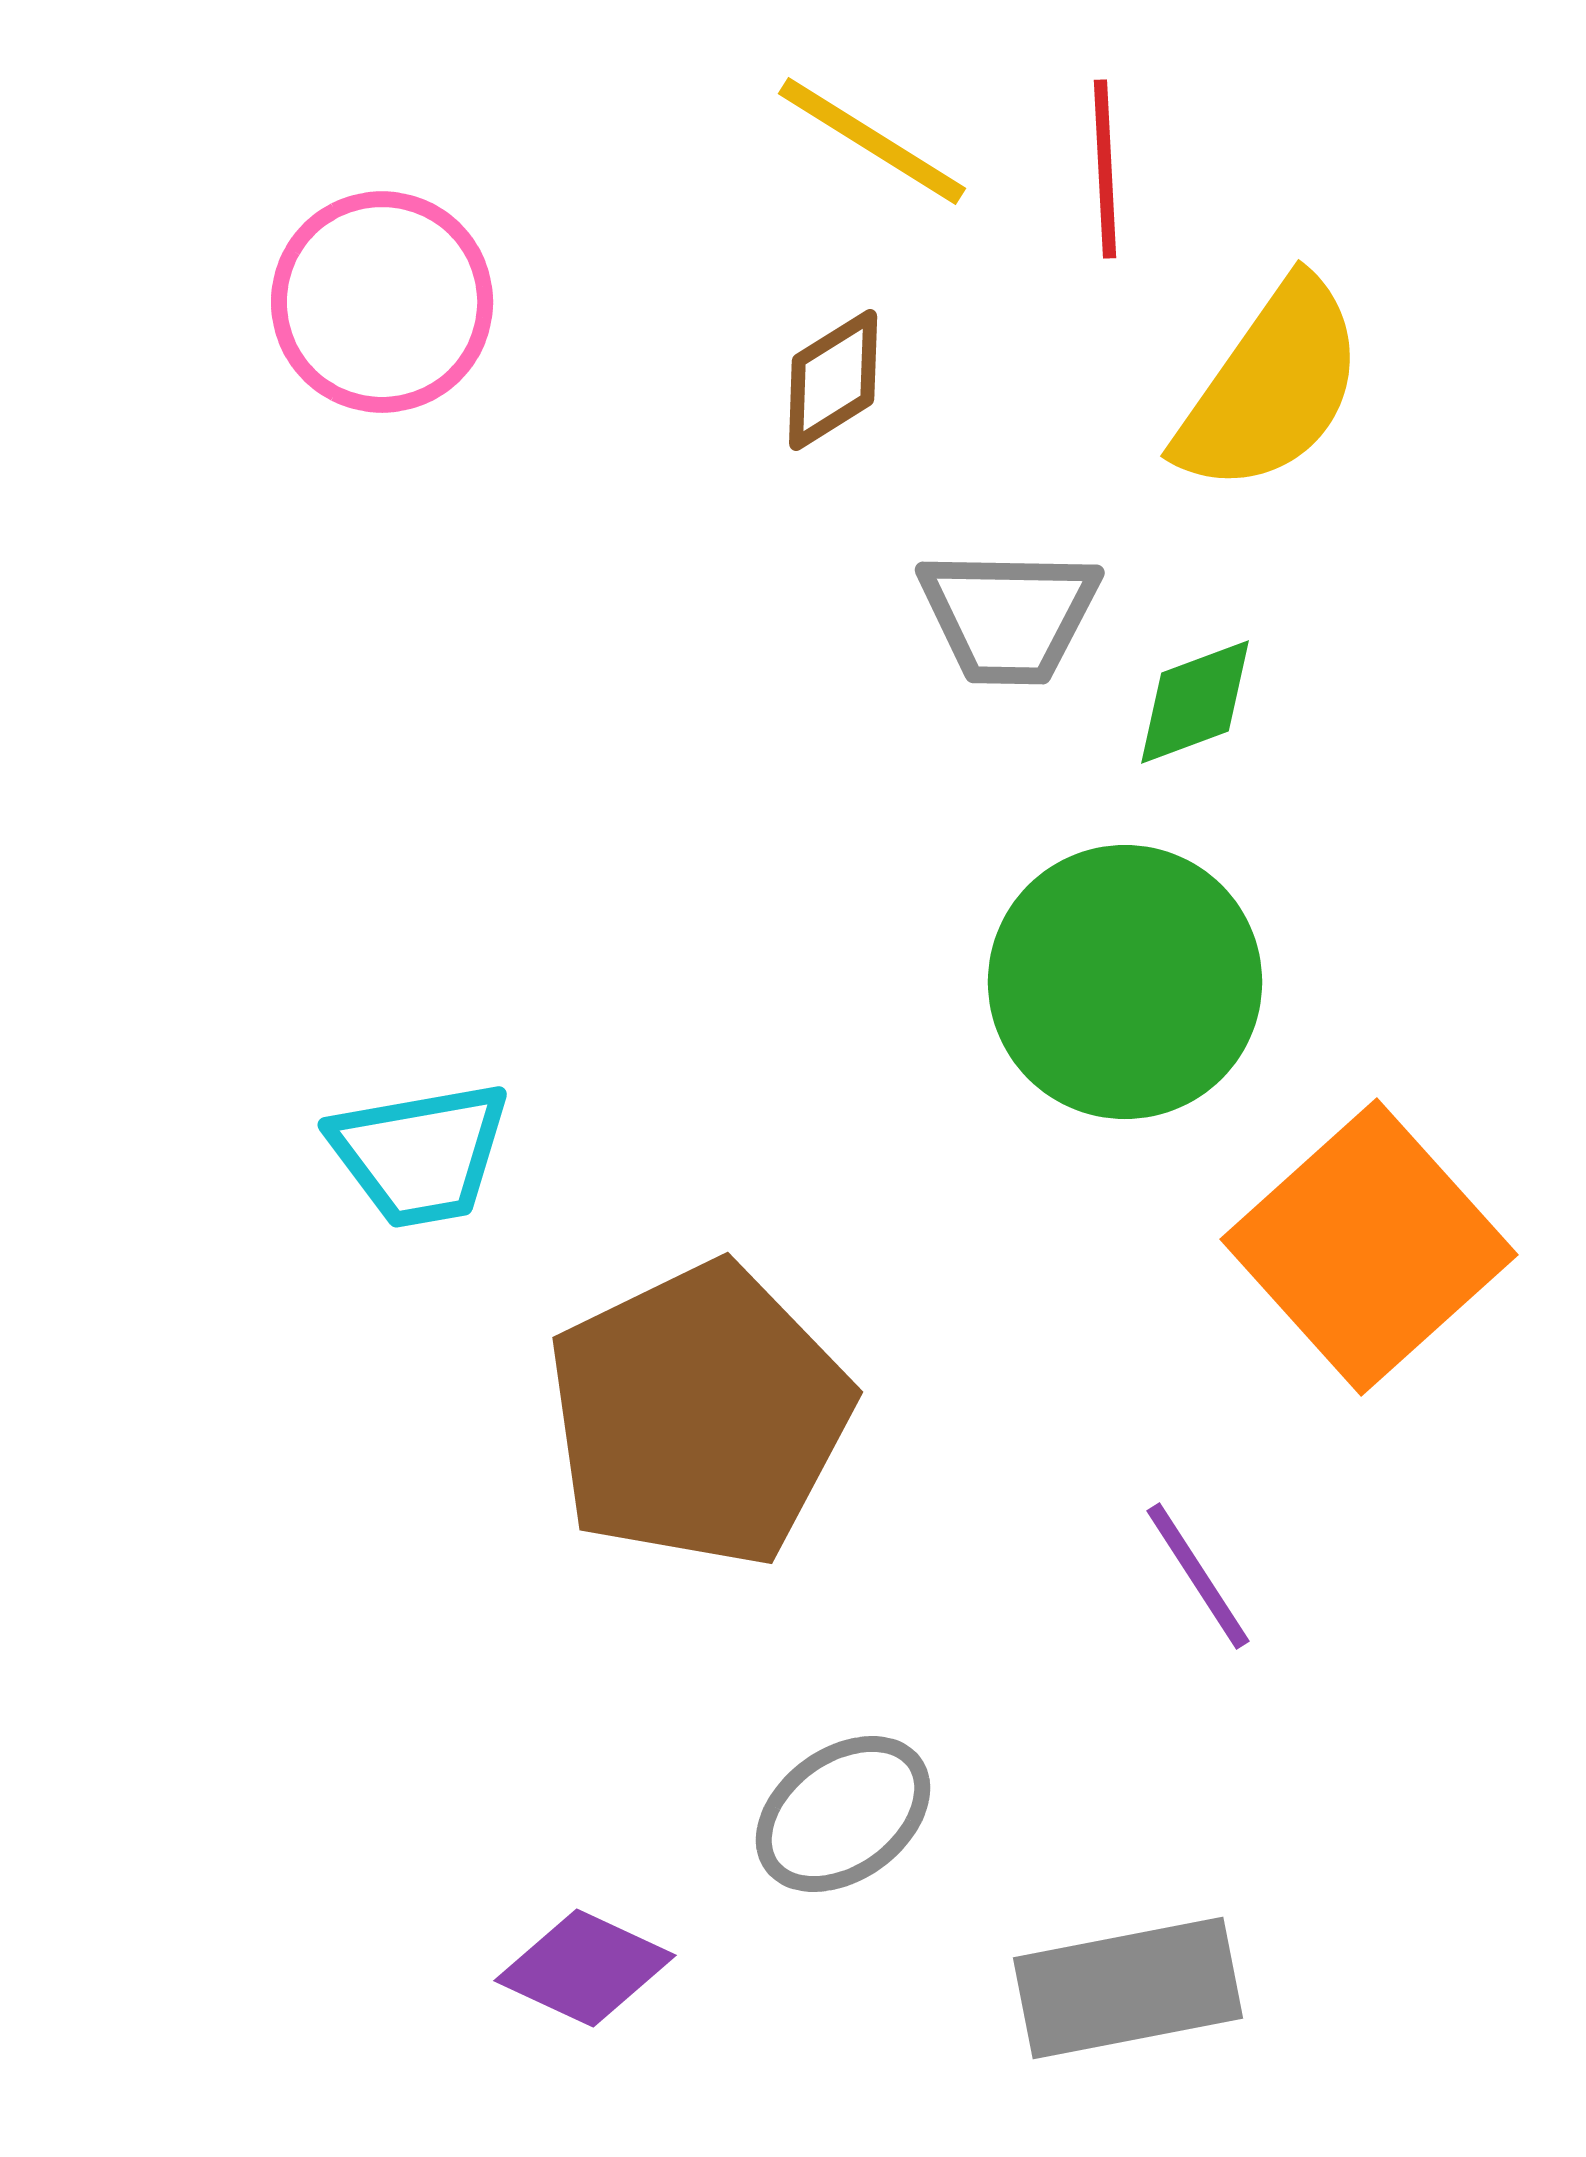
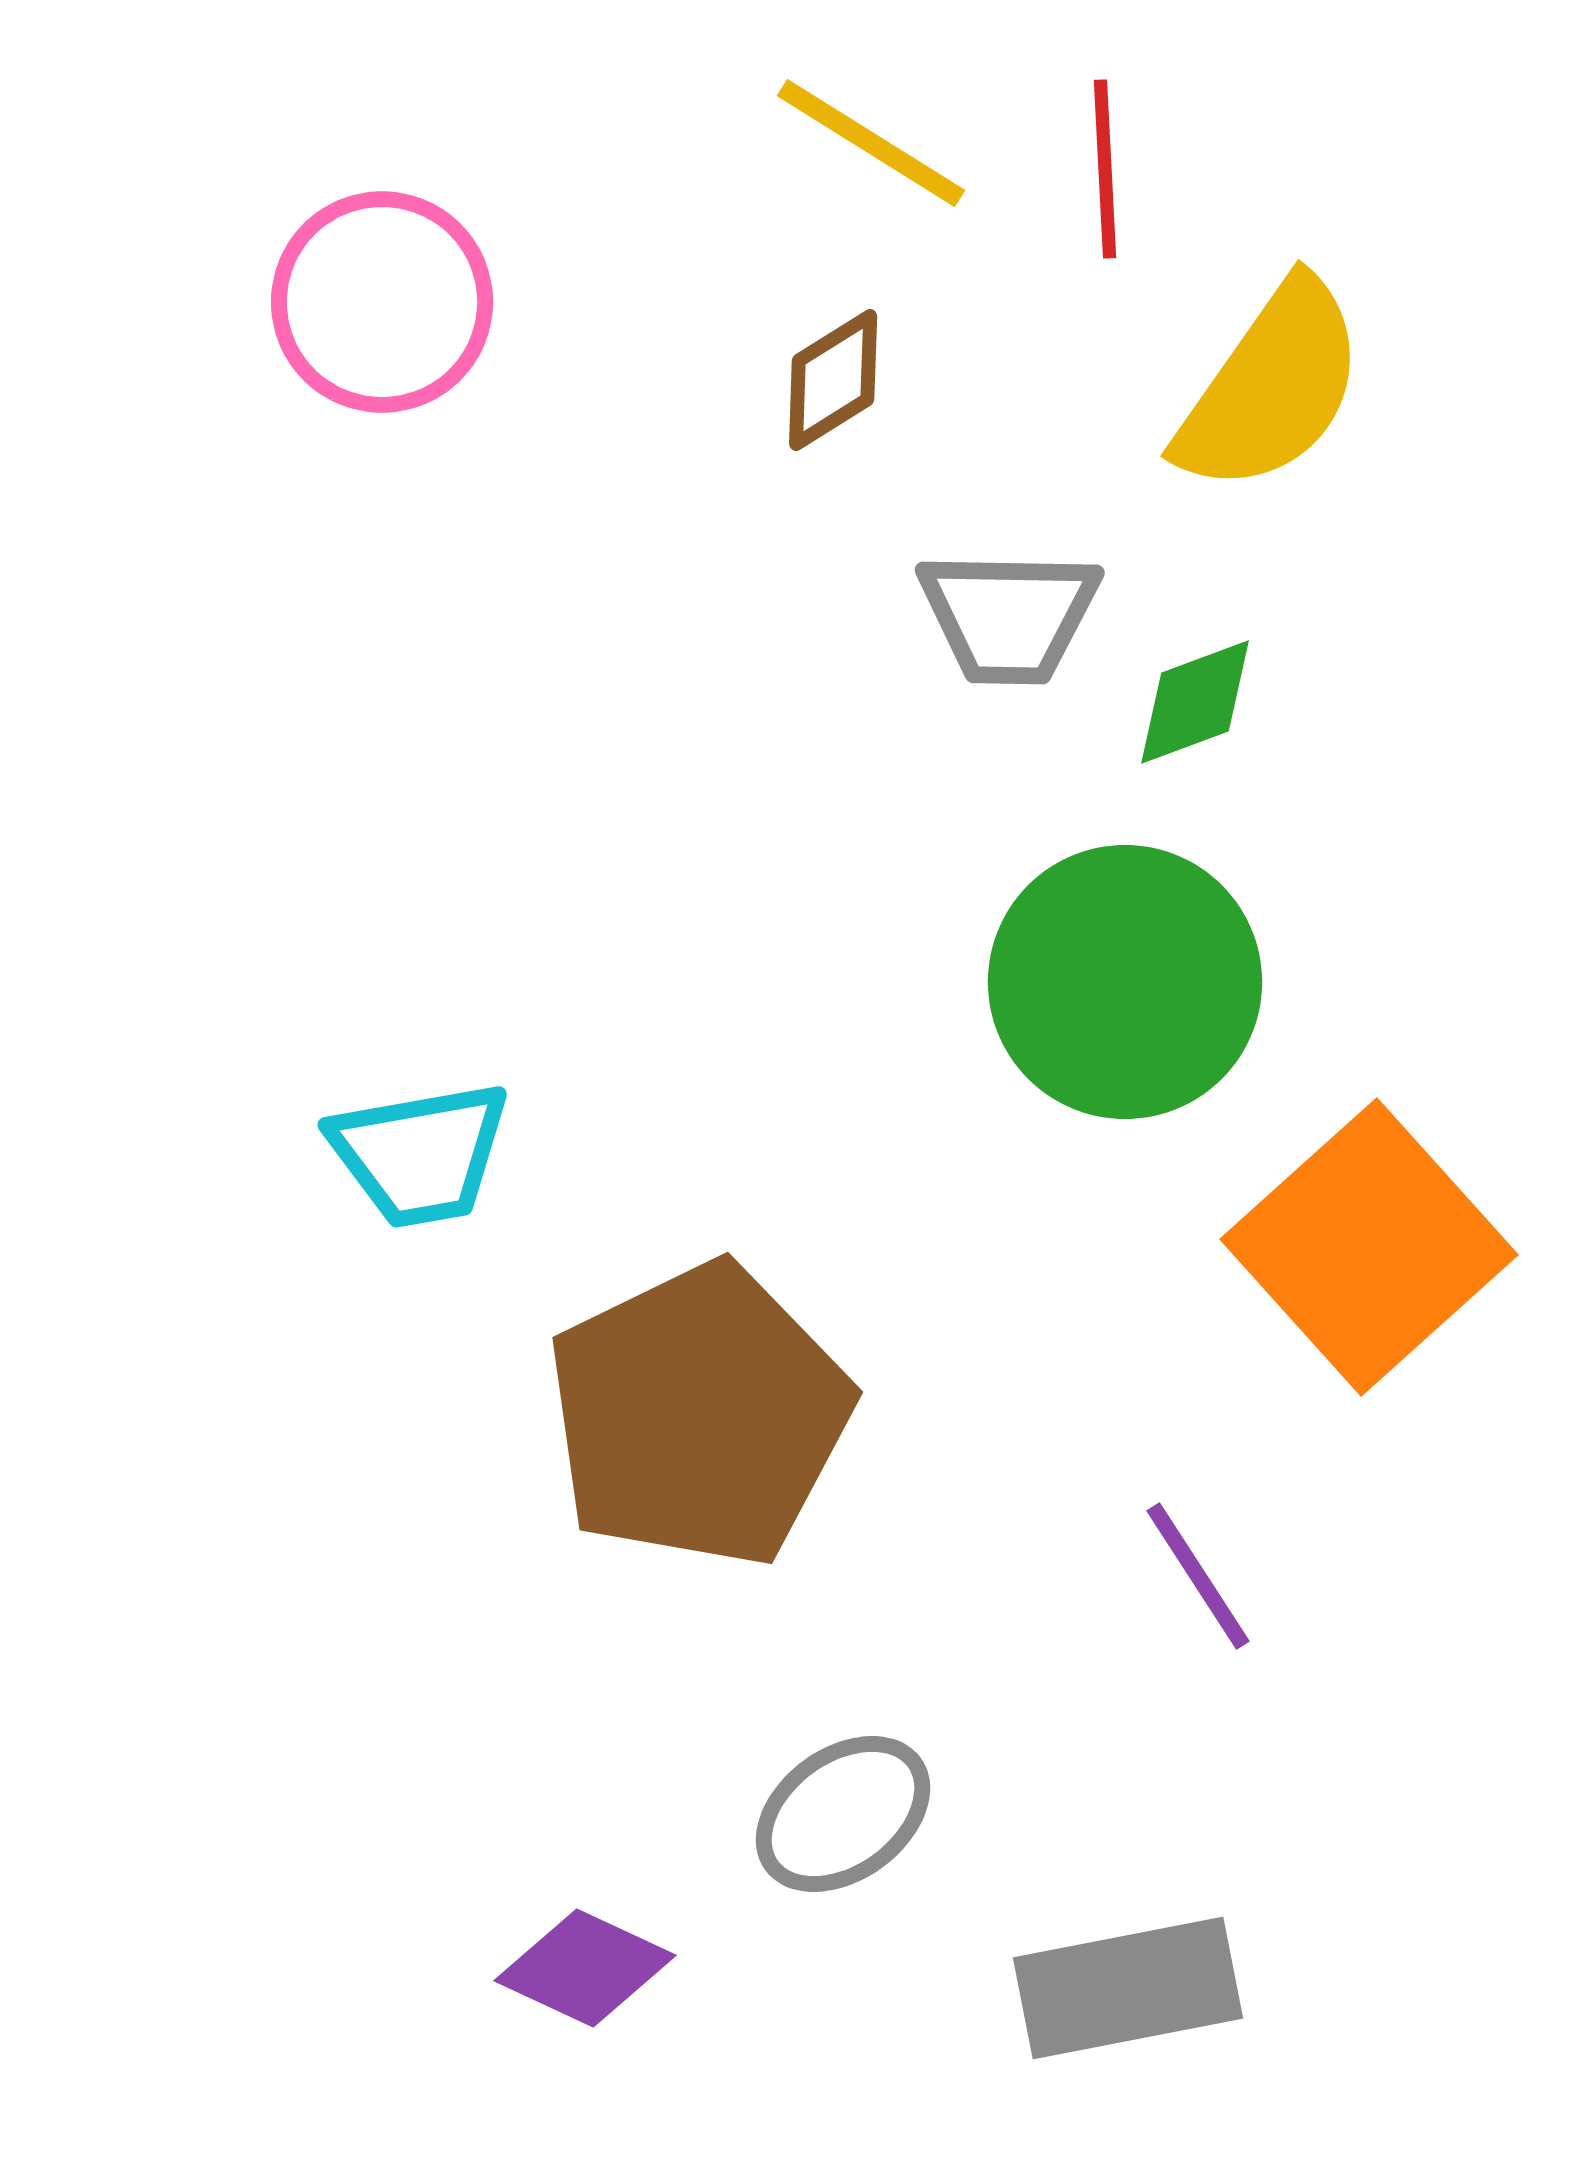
yellow line: moved 1 px left, 2 px down
